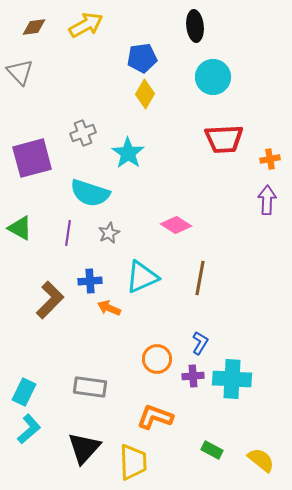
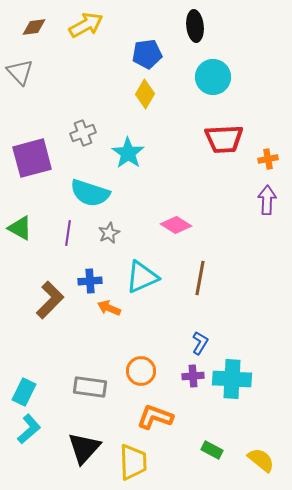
blue pentagon: moved 5 px right, 4 px up
orange cross: moved 2 px left
orange circle: moved 16 px left, 12 px down
